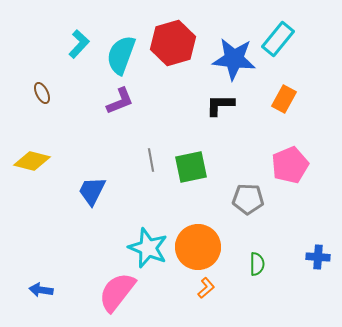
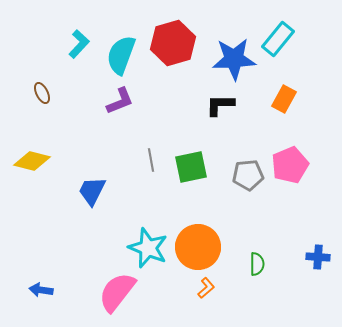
blue star: rotated 9 degrees counterclockwise
gray pentagon: moved 24 px up; rotated 8 degrees counterclockwise
